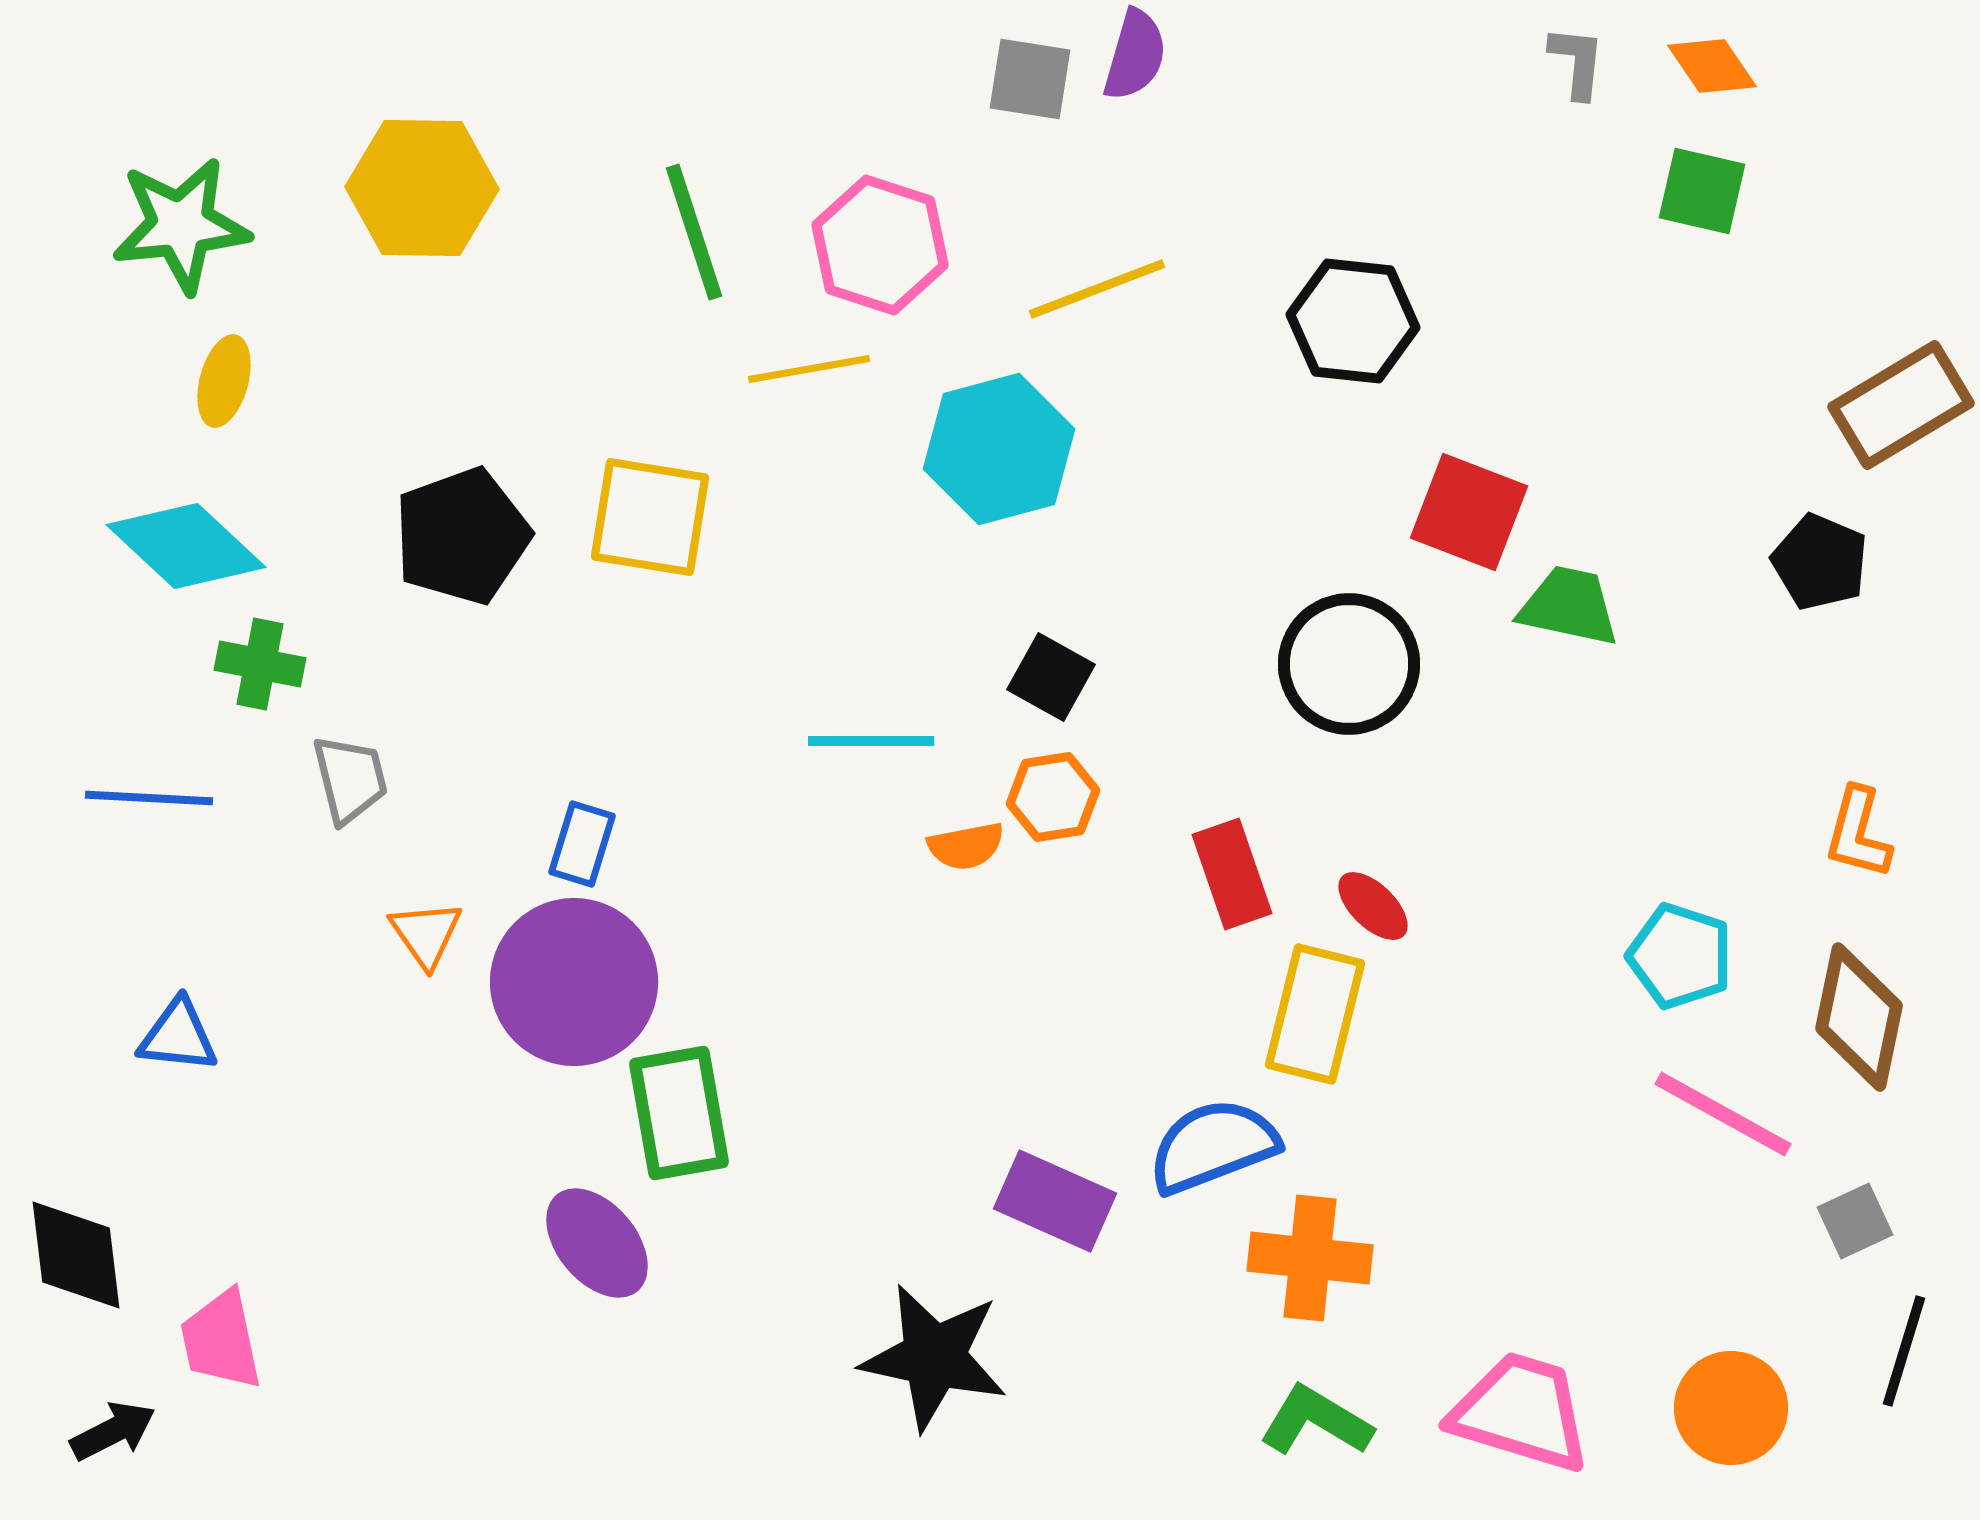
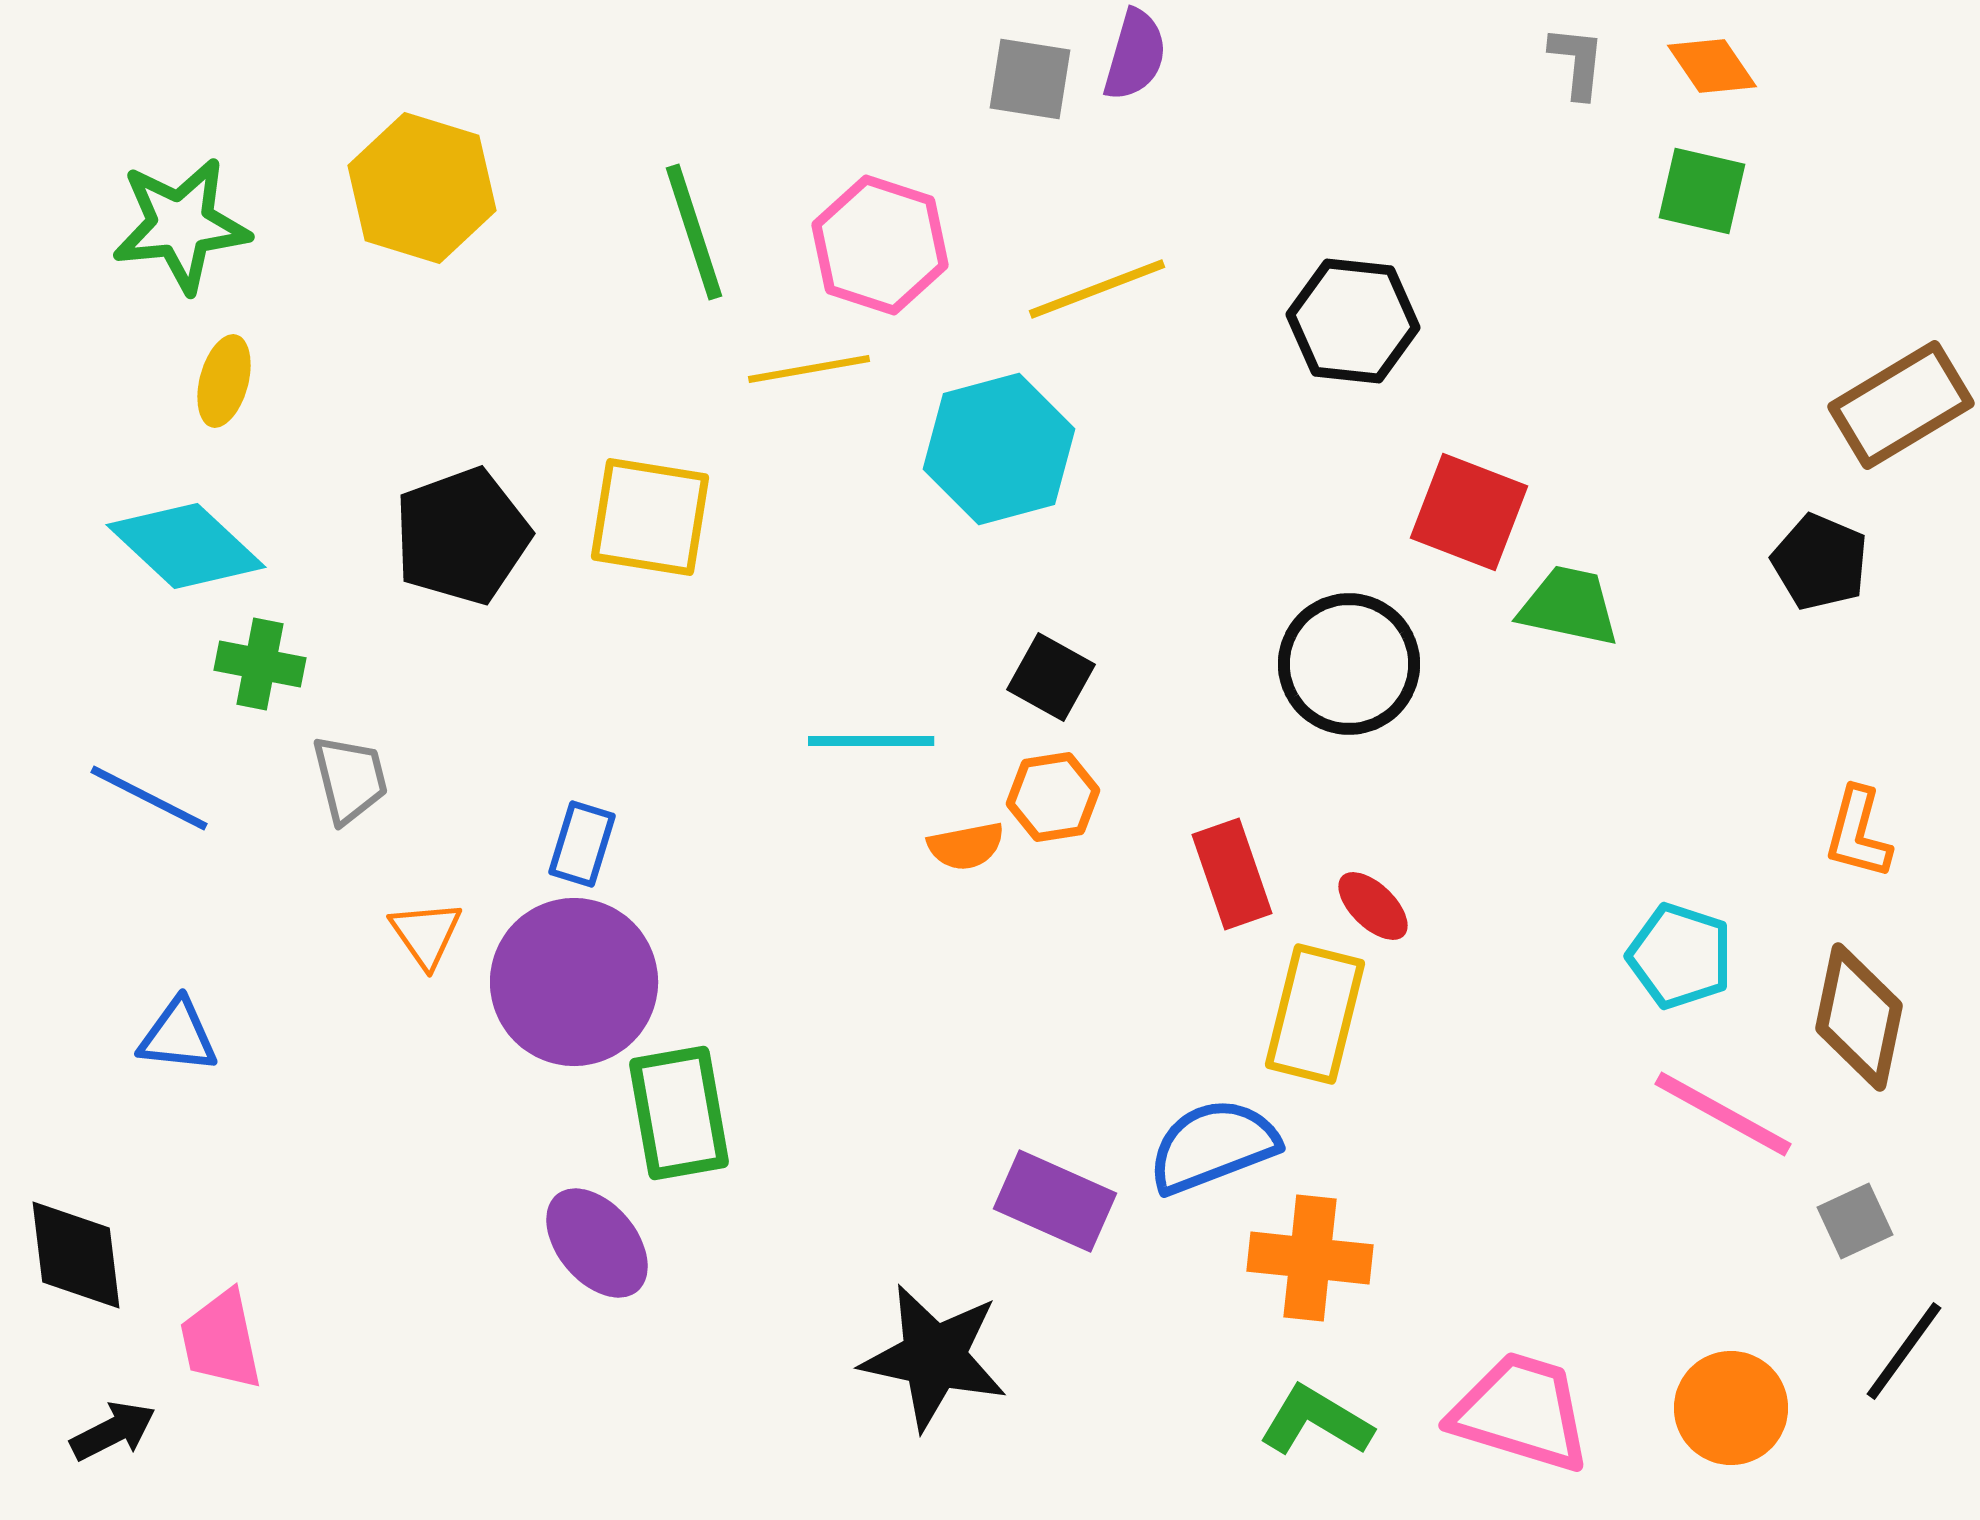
yellow hexagon at (422, 188): rotated 16 degrees clockwise
blue line at (149, 798): rotated 24 degrees clockwise
black line at (1904, 1351): rotated 19 degrees clockwise
